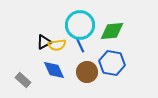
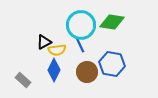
cyan circle: moved 1 px right
green diamond: moved 9 px up; rotated 15 degrees clockwise
yellow semicircle: moved 5 px down
blue hexagon: moved 1 px down
blue diamond: rotated 50 degrees clockwise
